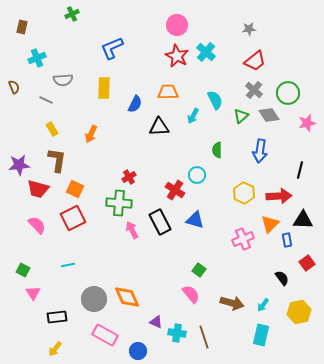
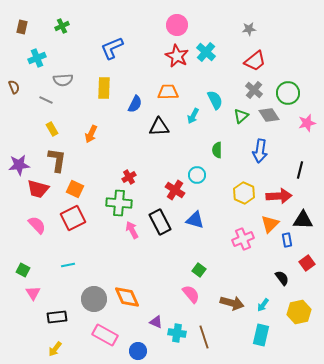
green cross at (72, 14): moved 10 px left, 12 px down
